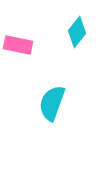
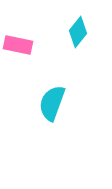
cyan diamond: moved 1 px right
